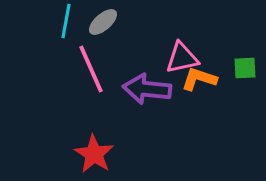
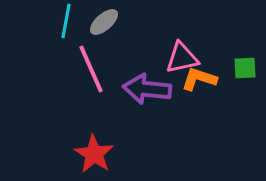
gray ellipse: moved 1 px right
